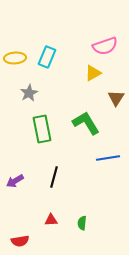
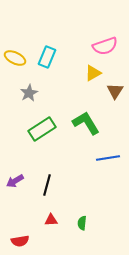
yellow ellipse: rotated 30 degrees clockwise
brown triangle: moved 1 px left, 7 px up
green rectangle: rotated 68 degrees clockwise
black line: moved 7 px left, 8 px down
